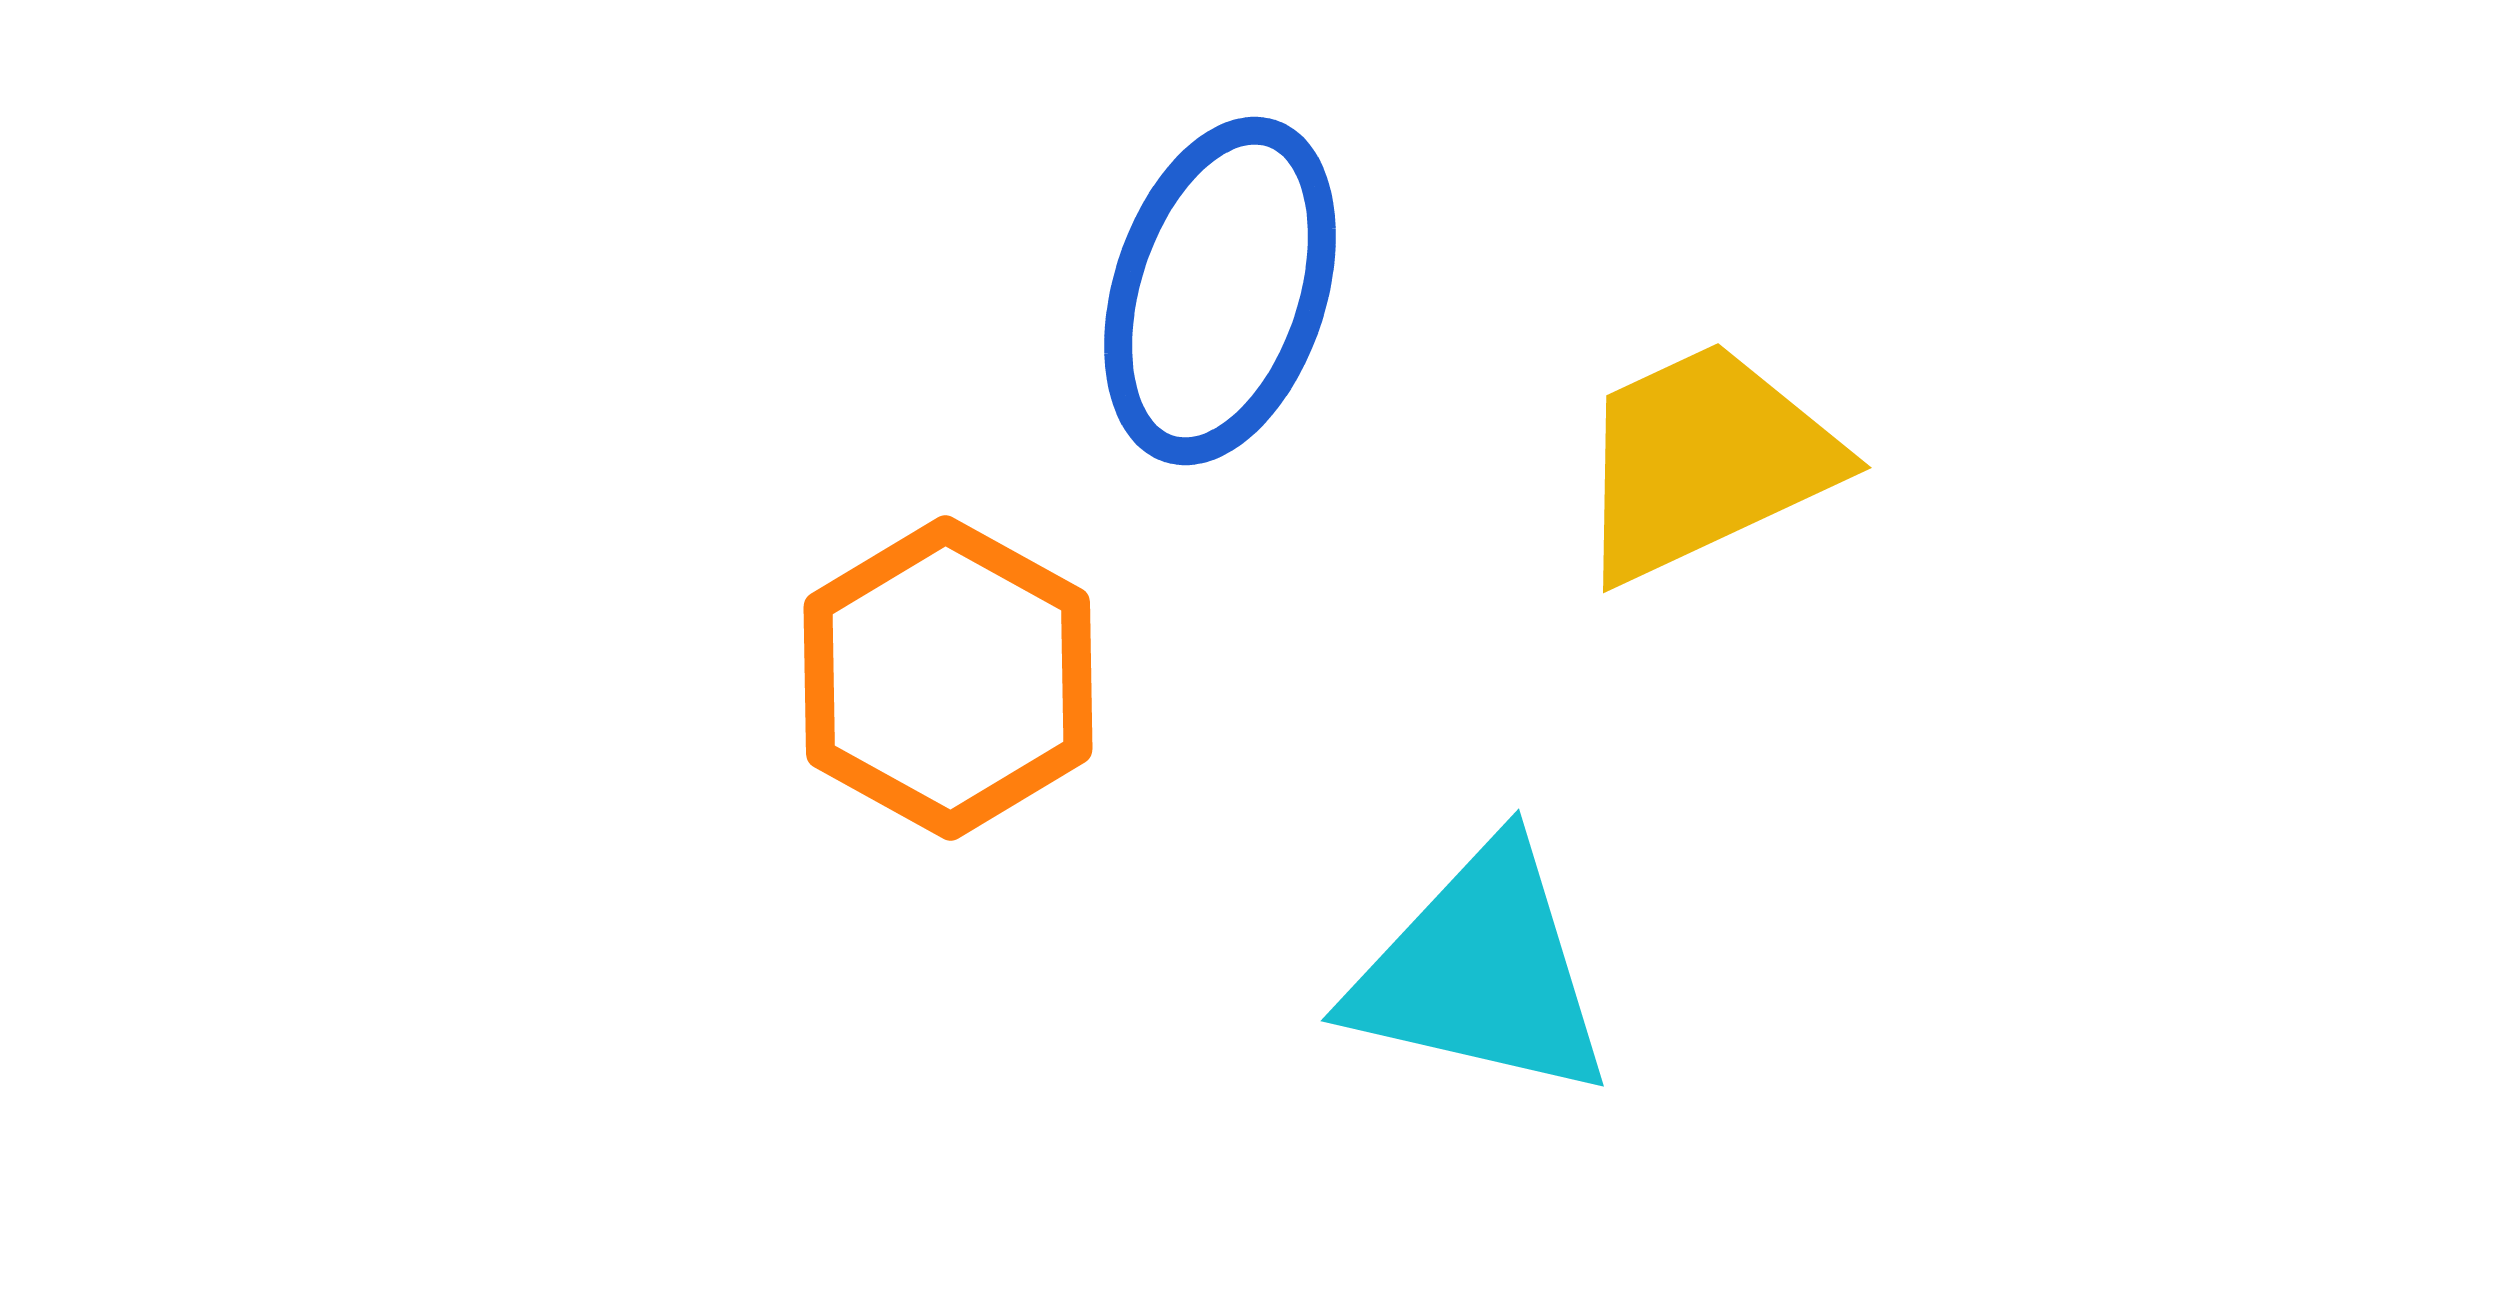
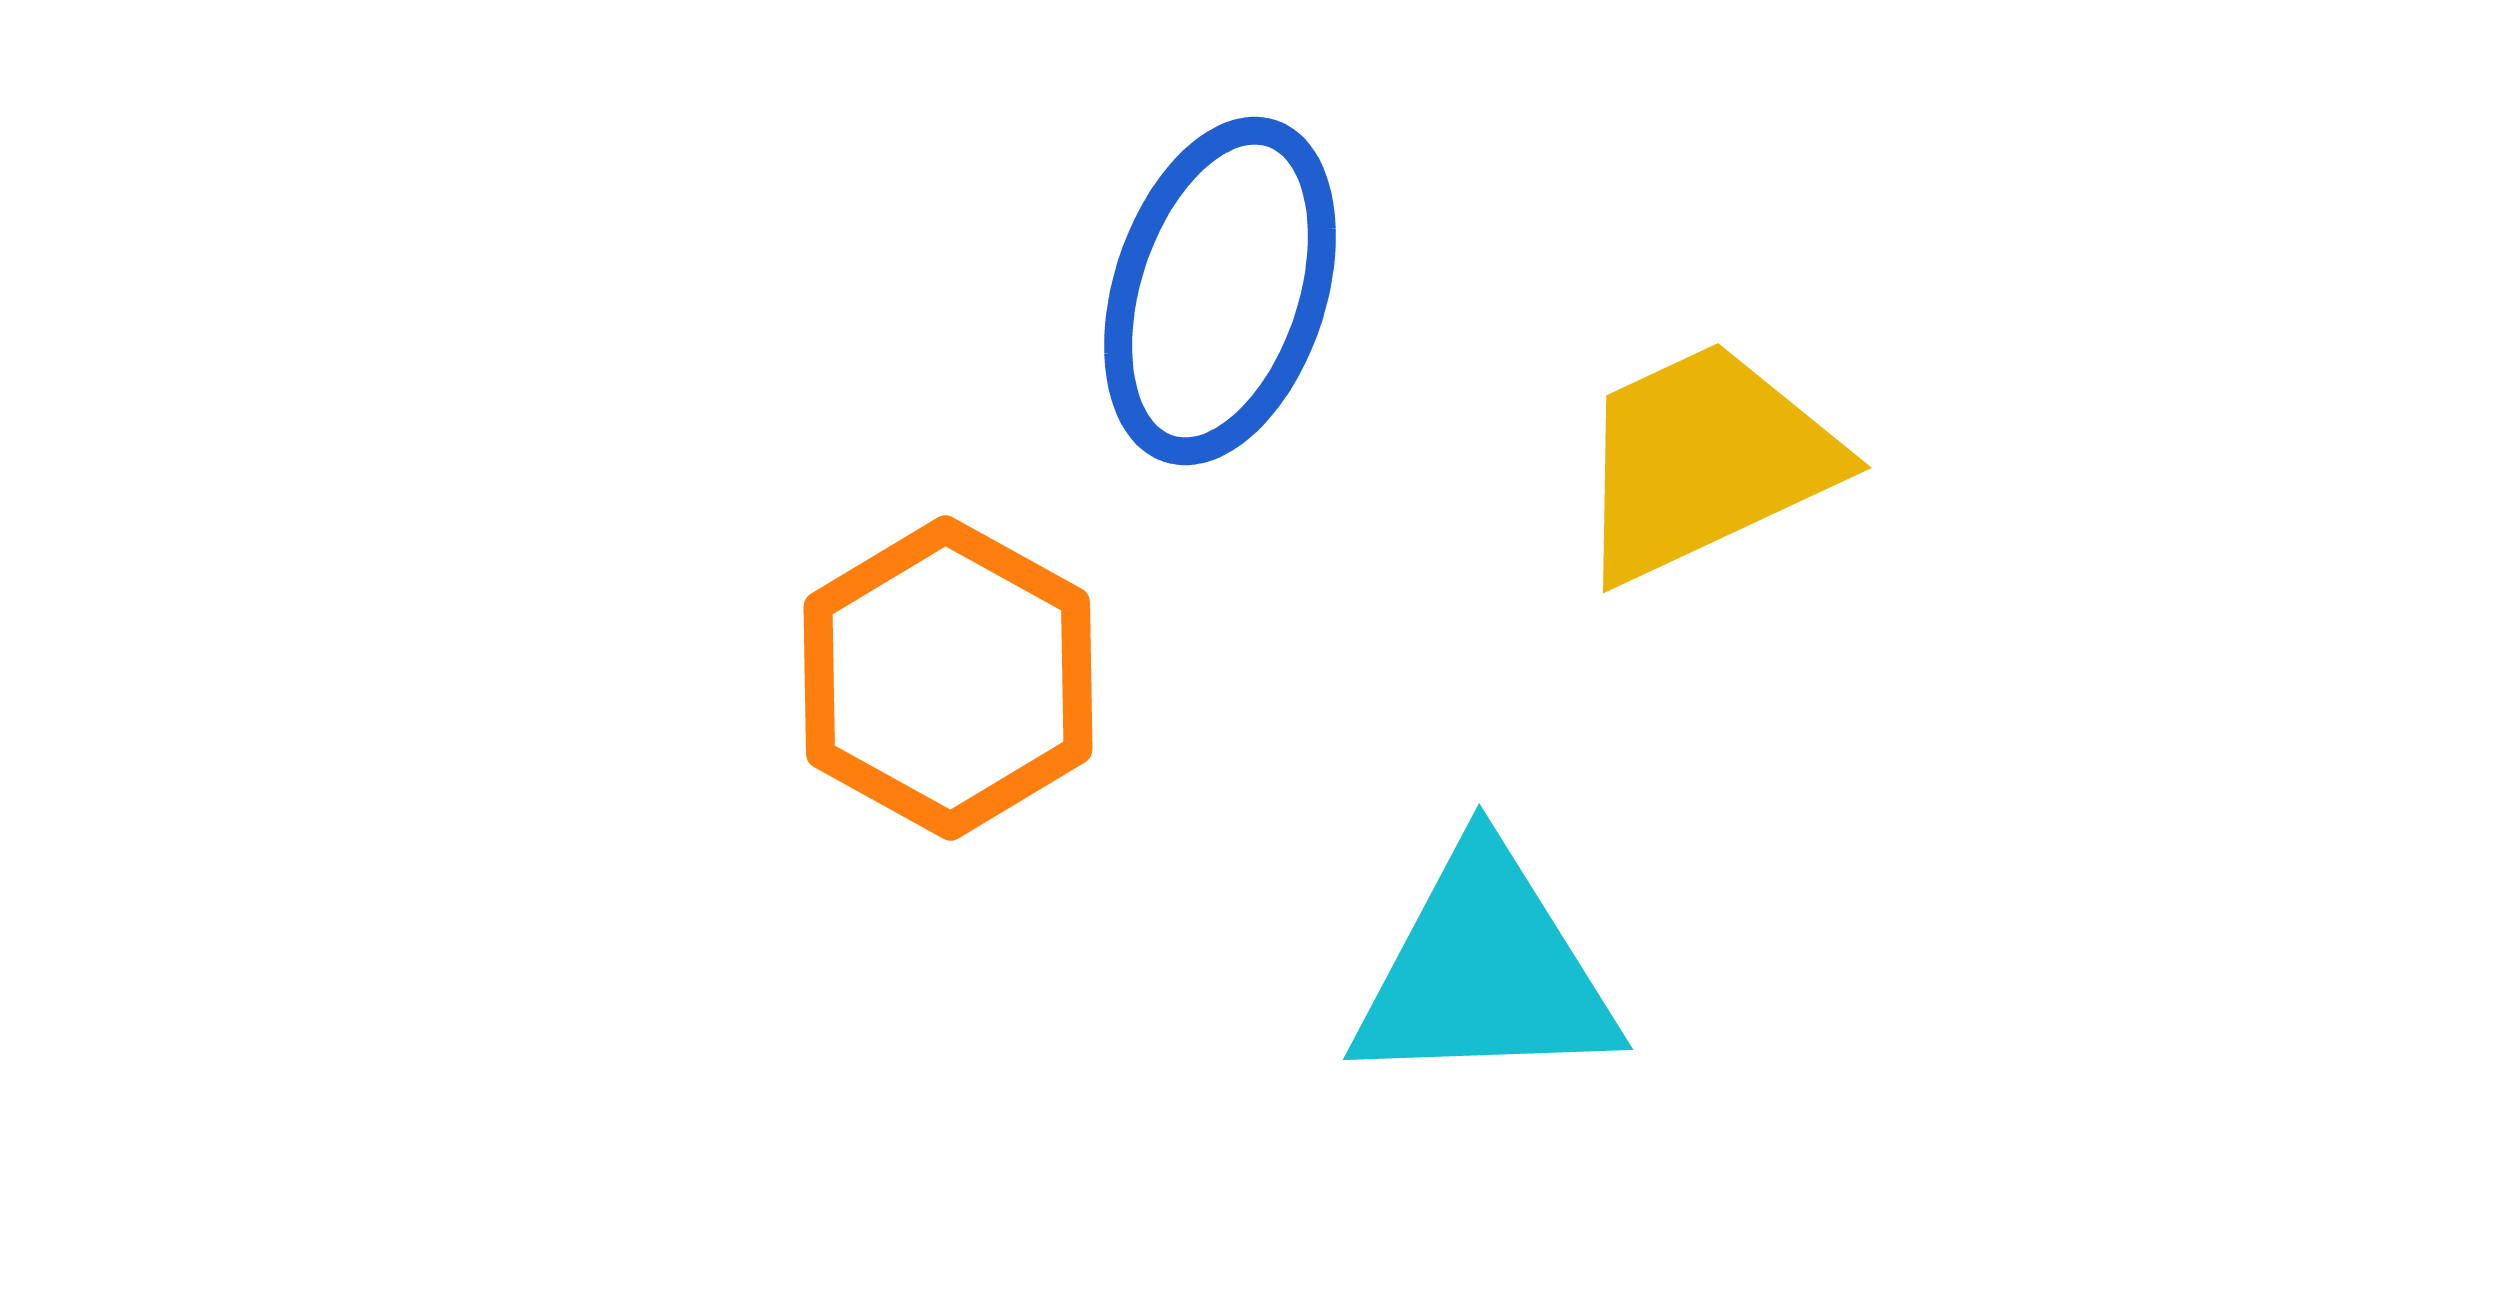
cyan triangle: moved 4 px right, 1 px up; rotated 15 degrees counterclockwise
